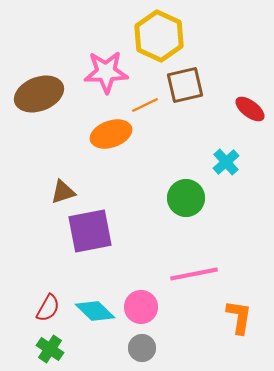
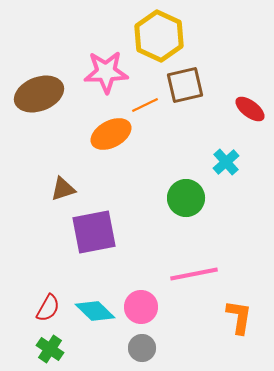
orange ellipse: rotated 9 degrees counterclockwise
brown triangle: moved 3 px up
purple square: moved 4 px right, 1 px down
